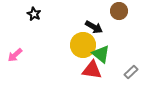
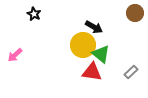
brown circle: moved 16 px right, 2 px down
red triangle: moved 2 px down
